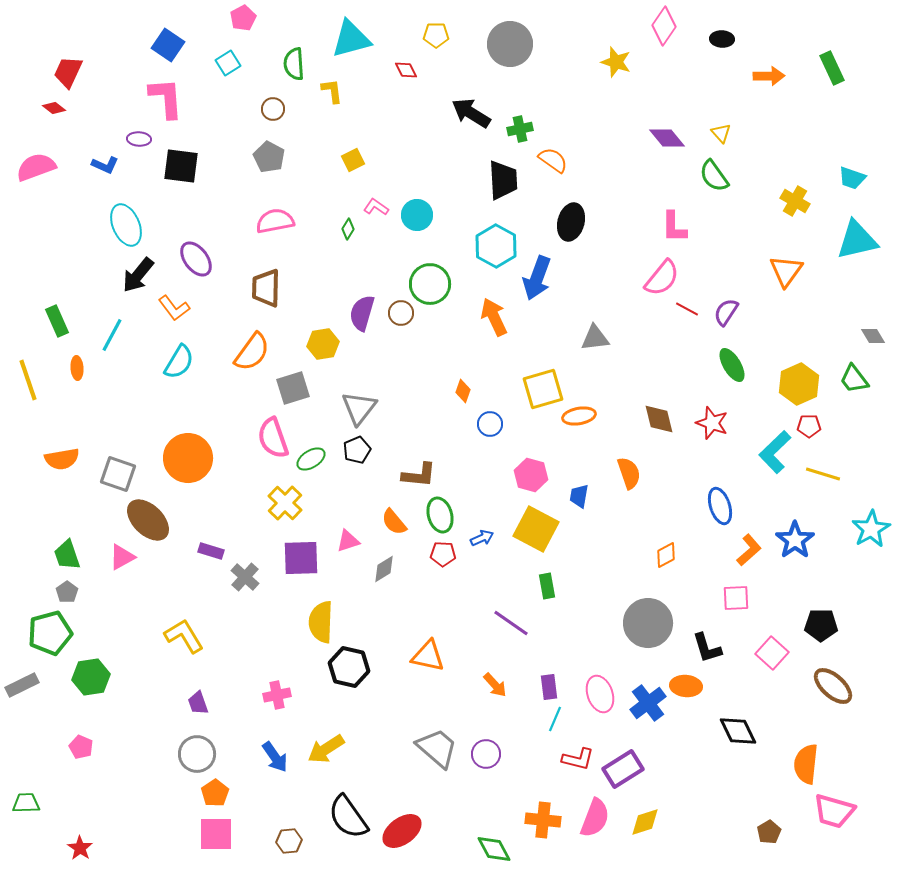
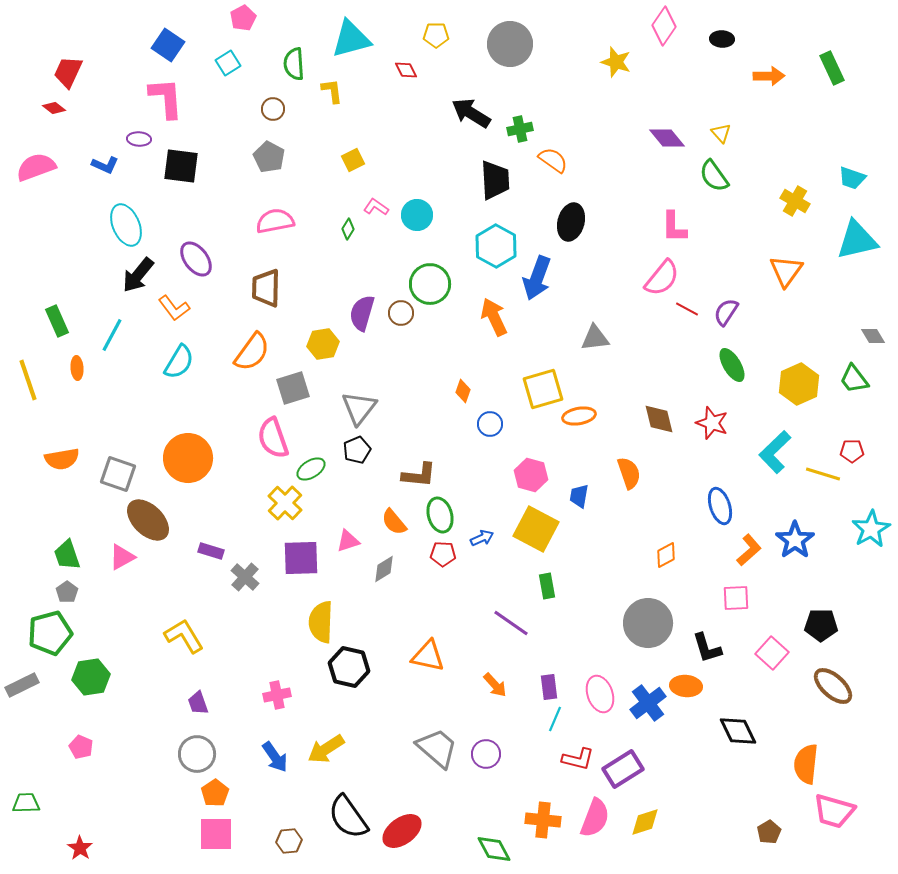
black trapezoid at (503, 180): moved 8 px left
red pentagon at (809, 426): moved 43 px right, 25 px down
green ellipse at (311, 459): moved 10 px down
